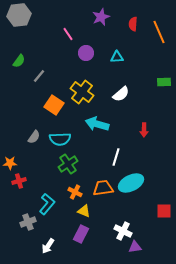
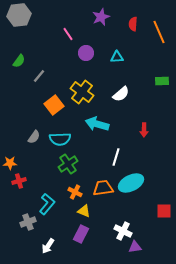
green rectangle: moved 2 px left, 1 px up
orange square: rotated 18 degrees clockwise
